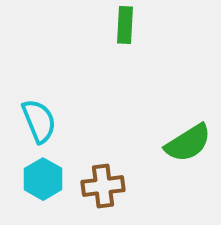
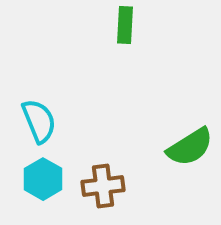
green semicircle: moved 2 px right, 4 px down
